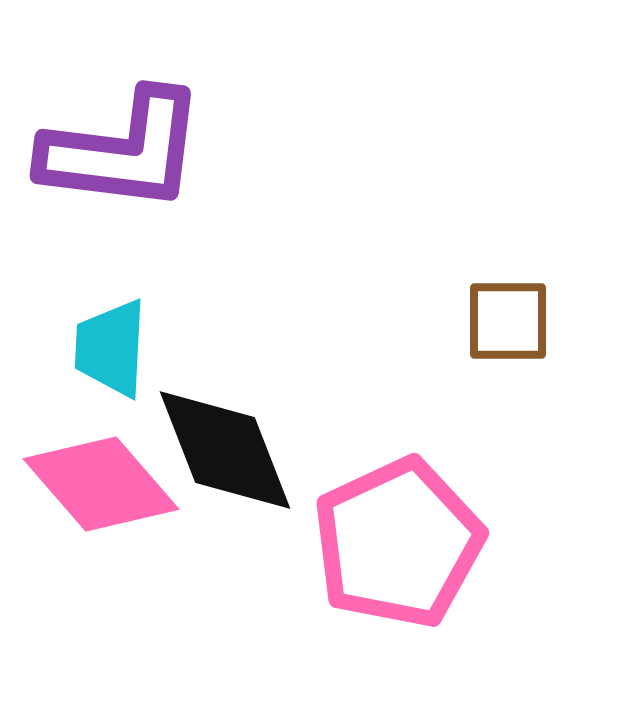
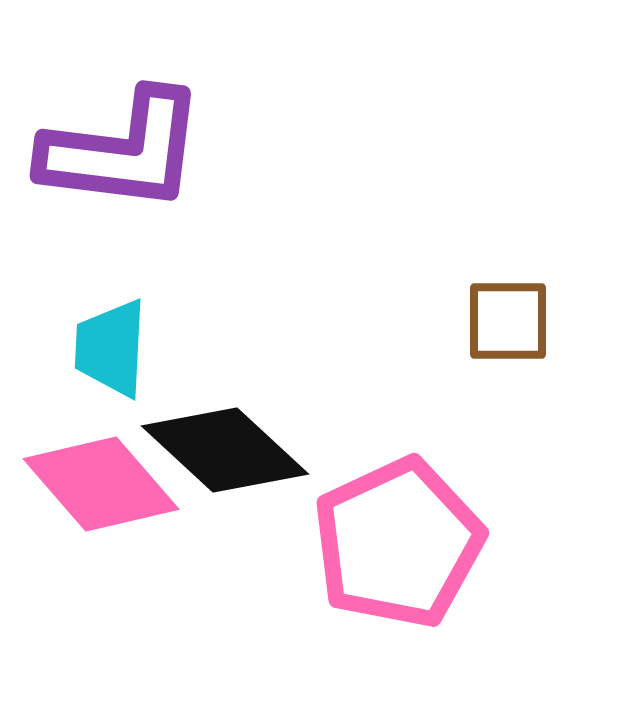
black diamond: rotated 26 degrees counterclockwise
